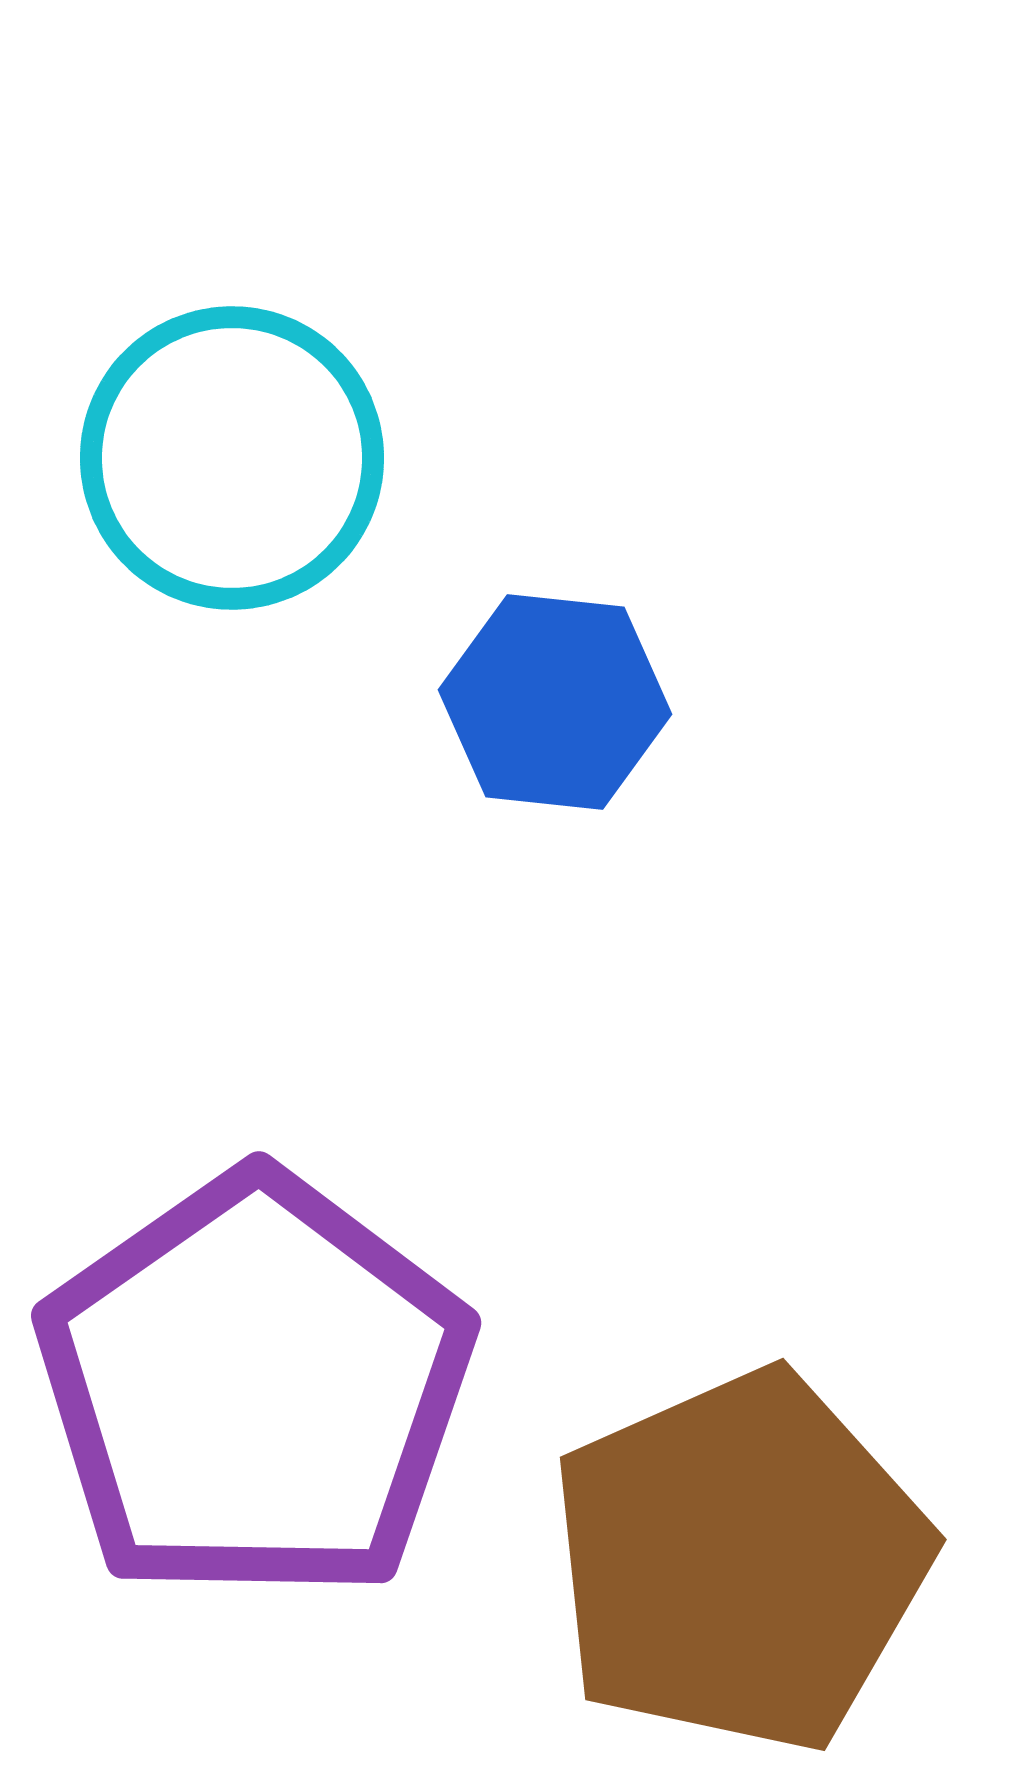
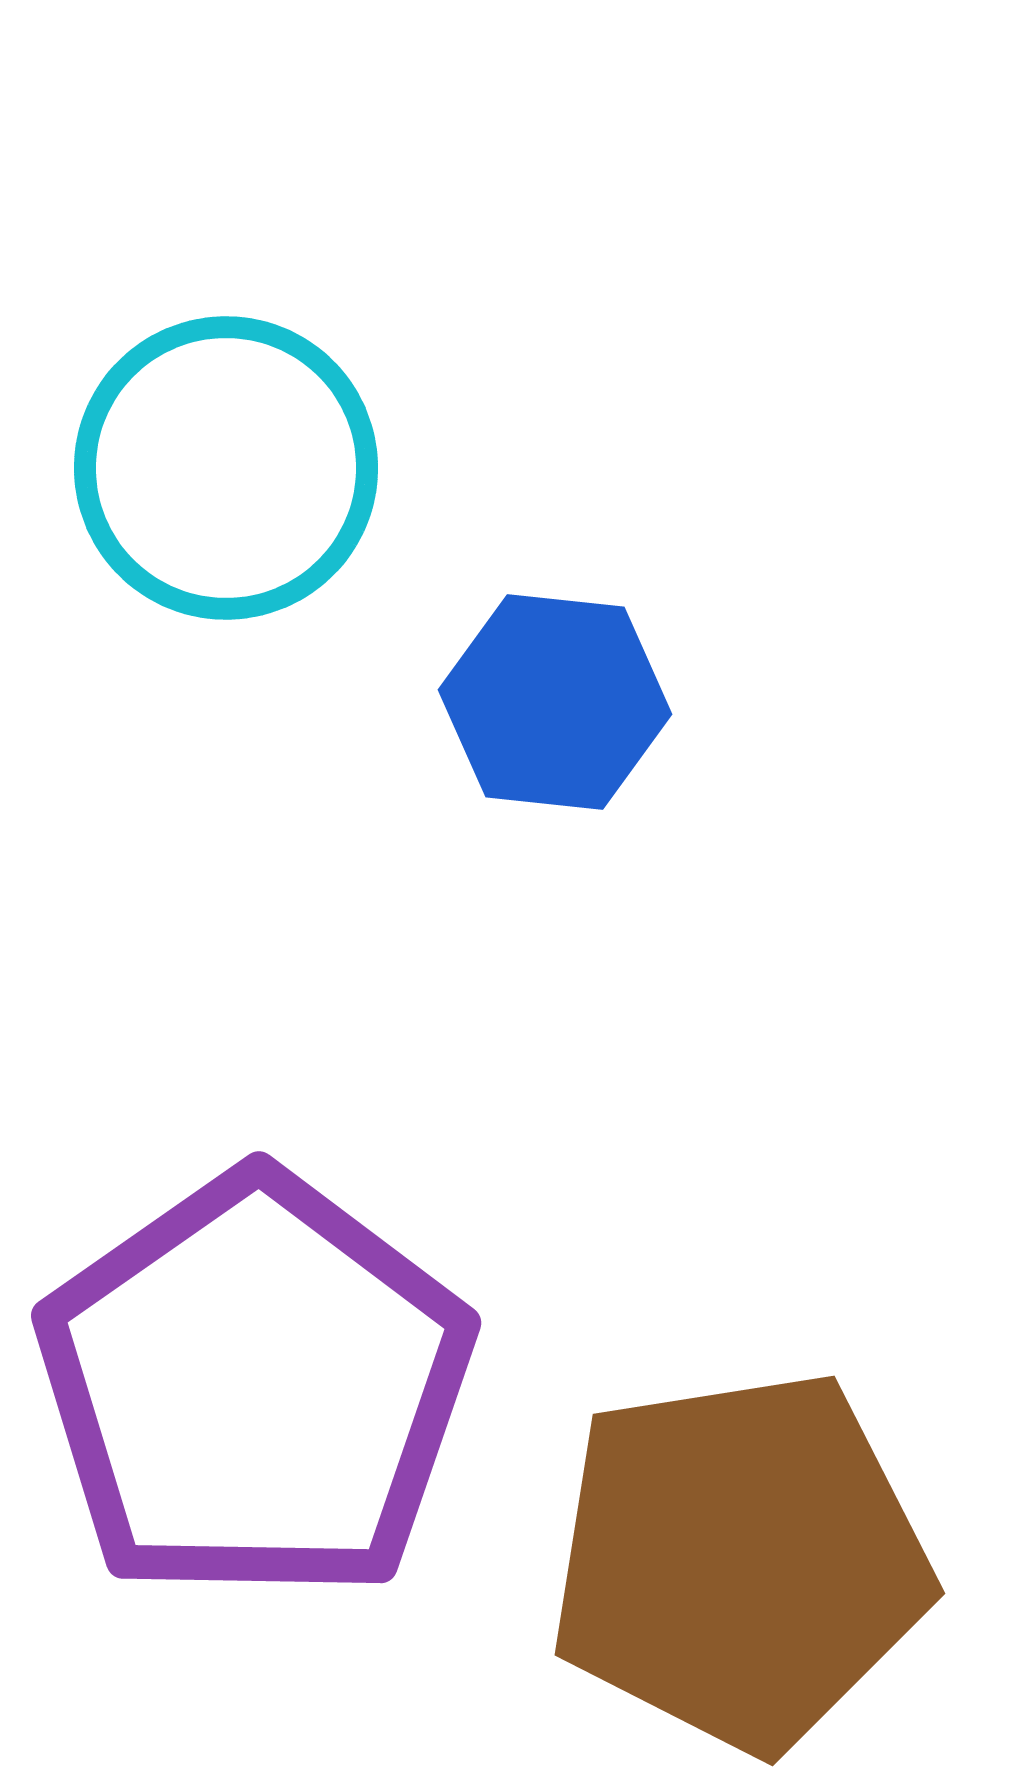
cyan circle: moved 6 px left, 10 px down
brown pentagon: rotated 15 degrees clockwise
